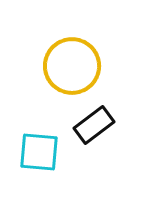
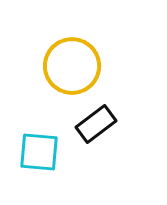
black rectangle: moved 2 px right, 1 px up
